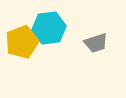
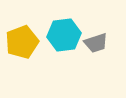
cyan hexagon: moved 15 px right, 7 px down
